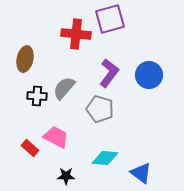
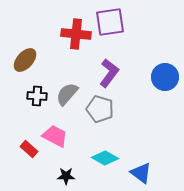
purple square: moved 3 px down; rotated 8 degrees clockwise
brown ellipse: moved 1 px down; rotated 30 degrees clockwise
blue circle: moved 16 px right, 2 px down
gray semicircle: moved 3 px right, 6 px down
pink trapezoid: moved 1 px left, 1 px up
red rectangle: moved 1 px left, 1 px down
cyan diamond: rotated 24 degrees clockwise
